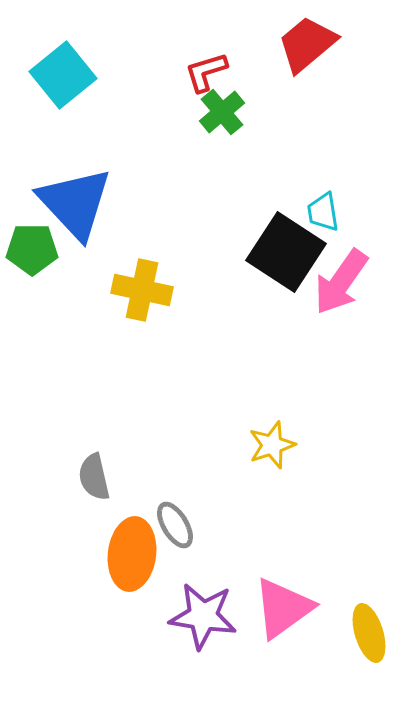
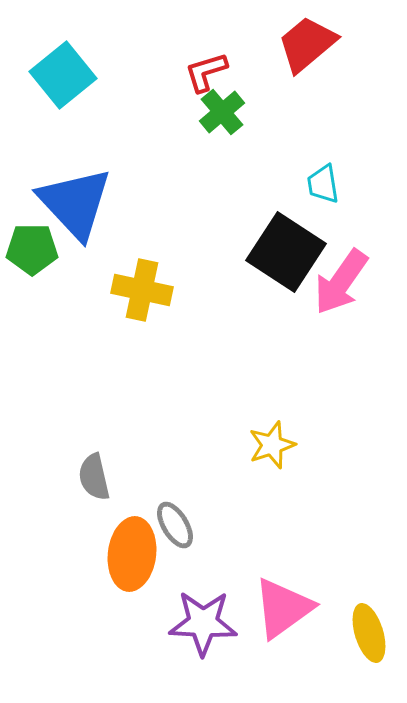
cyan trapezoid: moved 28 px up
purple star: moved 7 px down; rotated 6 degrees counterclockwise
